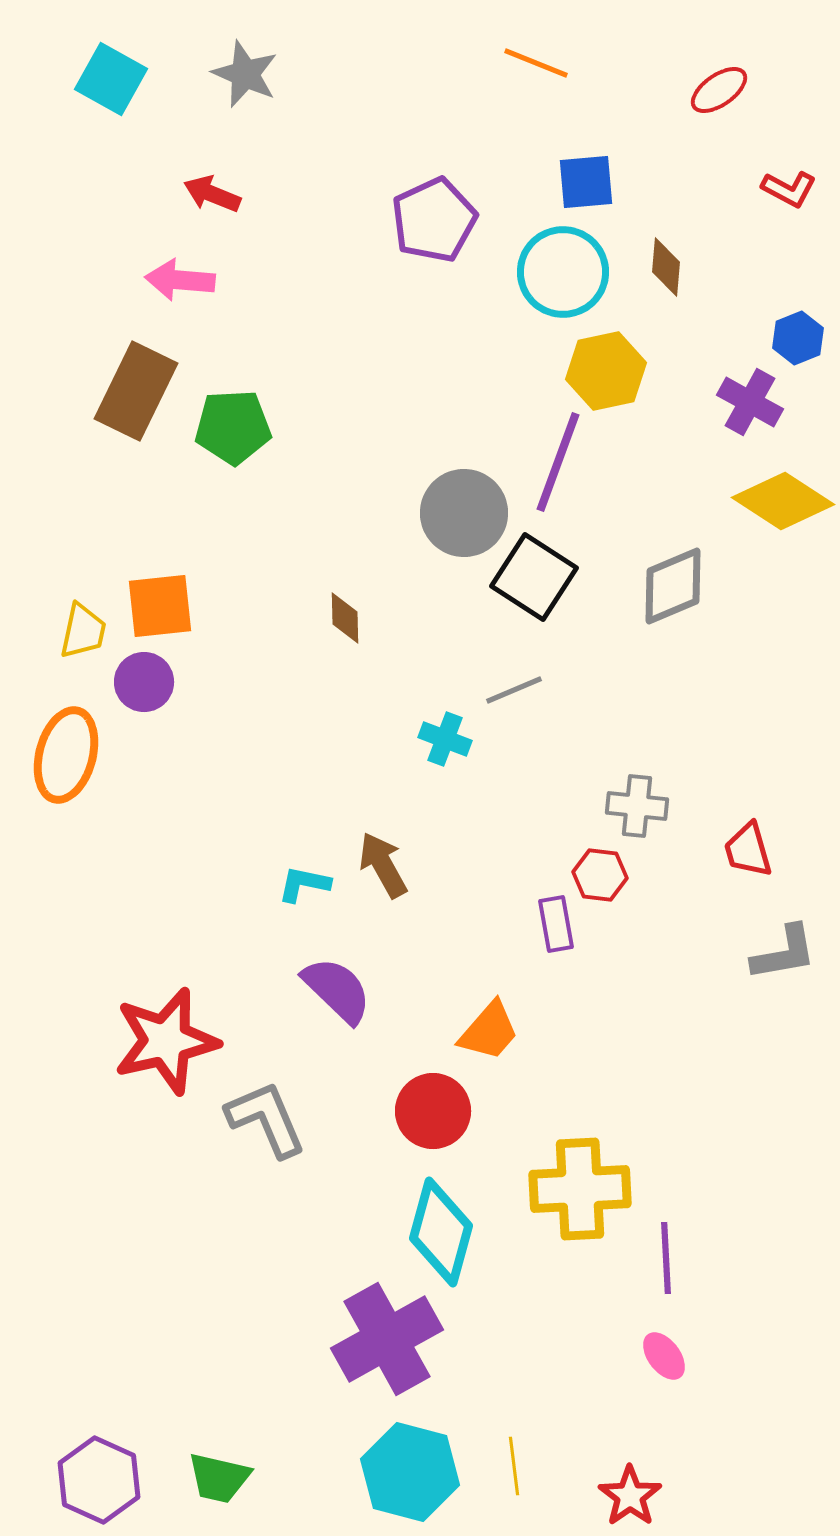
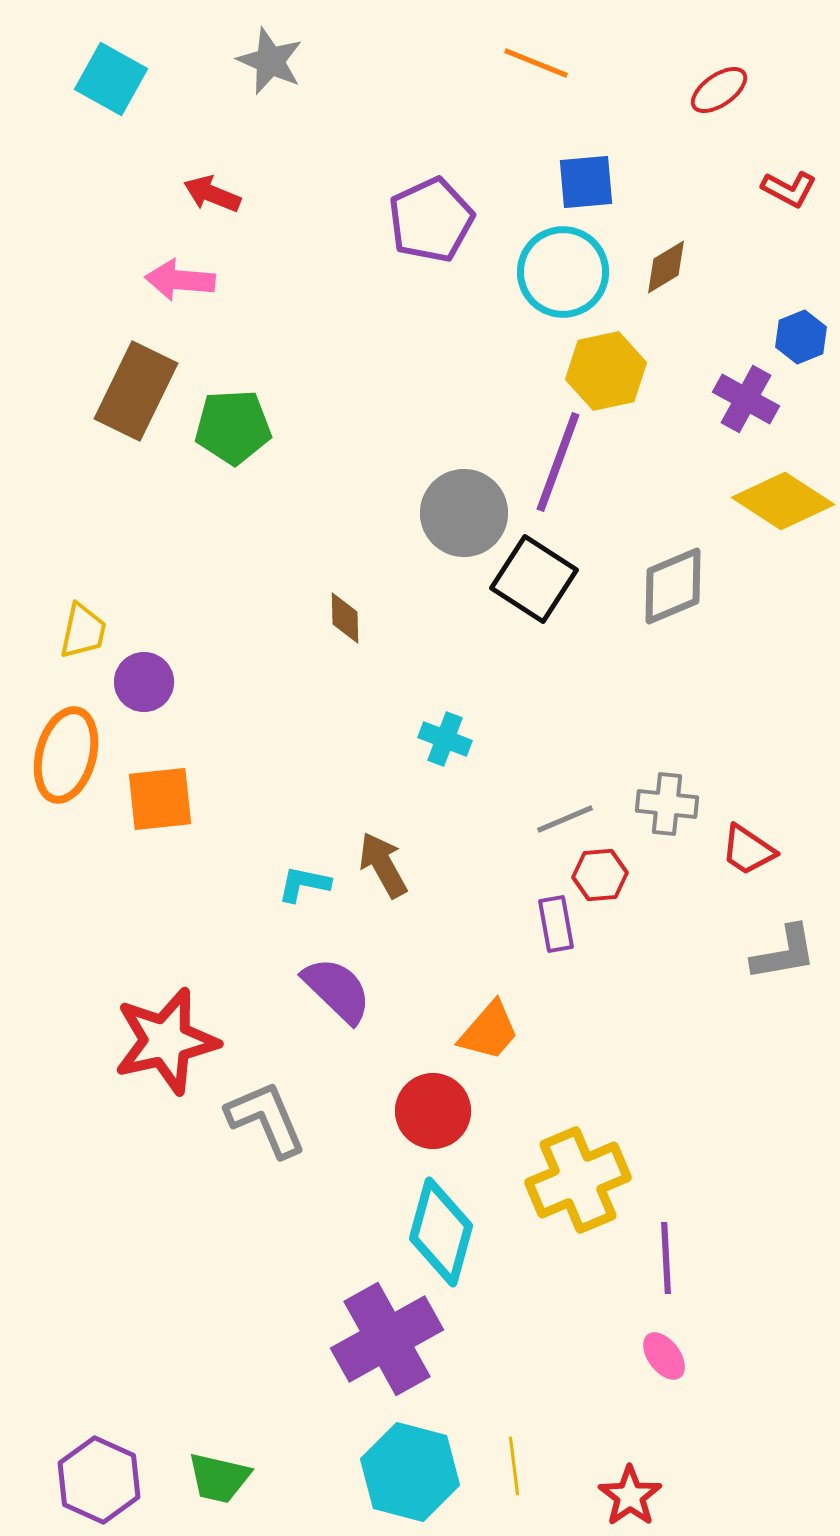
gray star at (245, 74): moved 25 px right, 13 px up
purple pentagon at (434, 220): moved 3 px left
brown diamond at (666, 267): rotated 54 degrees clockwise
blue hexagon at (798, 338): moved 3 px right, 1 px up
purple cross at (750, 402): moved 4 px left, 3 px up
black square at (534, 577): moved 2 px down
orange square at (160, 606): moved 193 px down
gray line at (514, 690): moved 51 px right, 129 px down
gray cross at (637, 806): moved 30 px right, 2 px up
red trapezoid at (748, 850): rotated 40 degrees counterclockwise
red hexagon at (600, 875): rotated 12 degrees counterclockwise
yellow cross at (580, 1189): moved 2 px left, 9 px up; rotated 20 degrees counterclockwise
